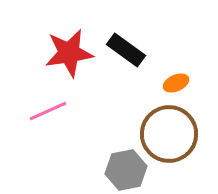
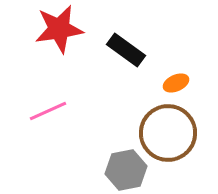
red star: moved 10 px left, 24 px up
brown circle: moved 1 px left, 1 px up
